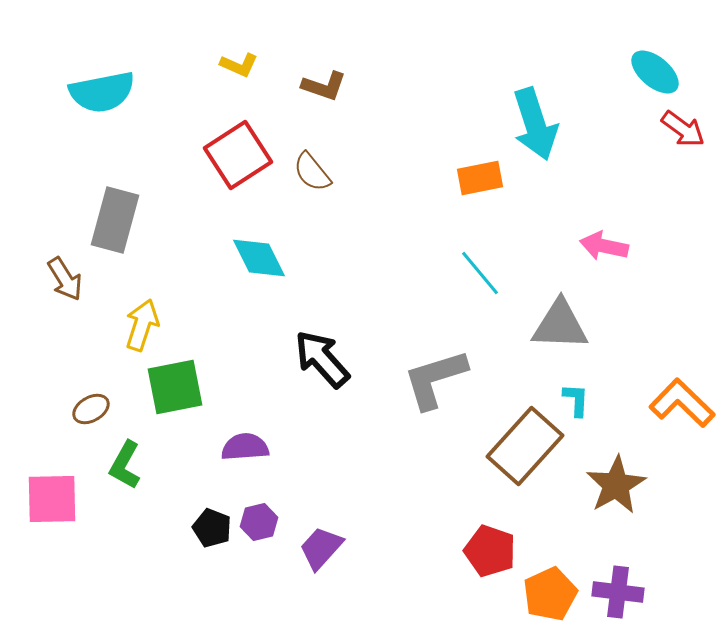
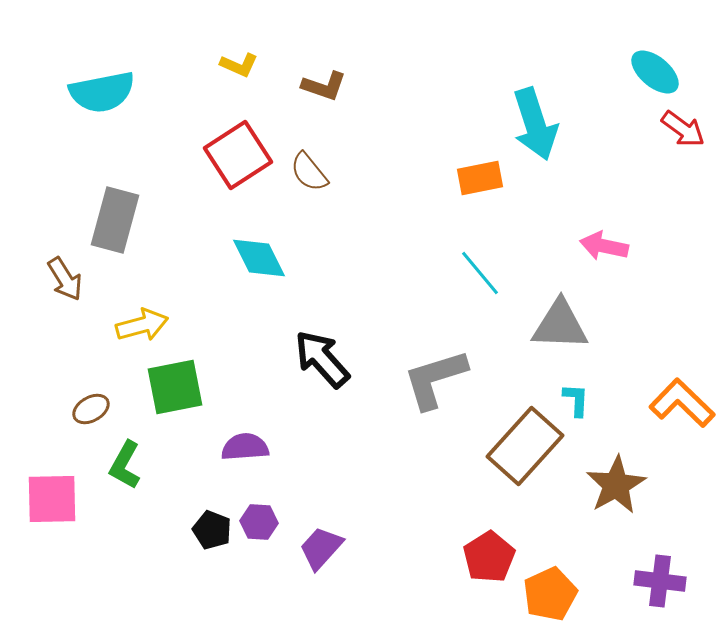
brown semicircle: moved 3 px left
yellow arrow: rotated 57 degrees clockwise
purple hexagon: rotated 18 degrees clockwise
black pentagon: moved 2 px down
red pentagon: moved 1 px left, 6 px down; rotated 21 degrees clockwise
purple cross: moved 42 px right, 11 px up
